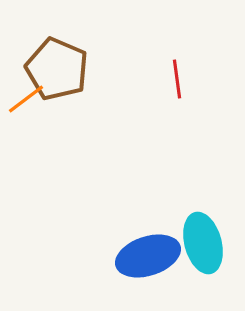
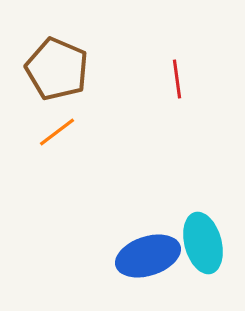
orange line: moved 31 px right, 33 px down
